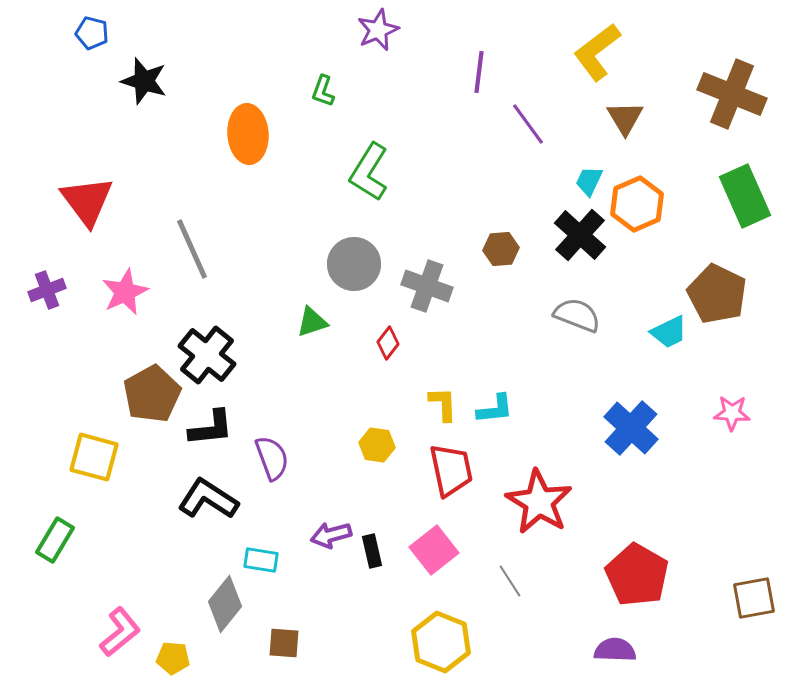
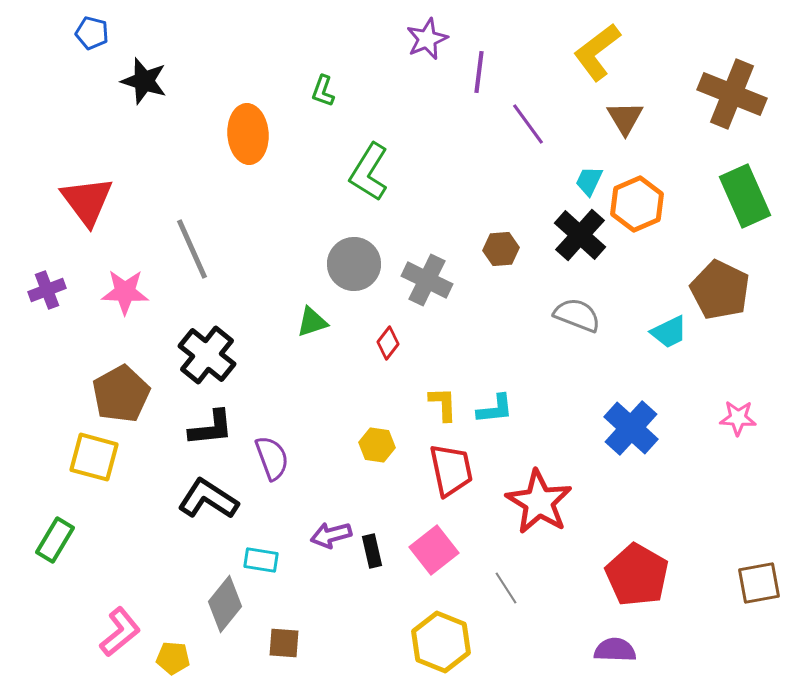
purple star at (378, 30): moved 49 px right, 9 px down
gray cross at (427, 286): moved 6 px up; rotated 6 degrees clockwise
pink star at (125, 292): rotated 27 degrees clockwise
brown pentagon at (717, 294): moved 3 px right, 4 px up
brown pentagon at (152, 394): moved 31 px left
pink star at (732, 413): moved 6 px right, 5 px down
gray line at (510, 581): moved 4 px left, 7 px down
brown square at (754, 598): moved 5 px right, 15 px up
